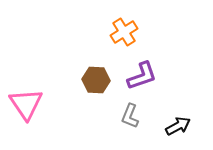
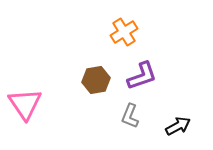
brown hexagon: rotated 12 degrees counterclockwise
pink triangle: moved 1 px left
